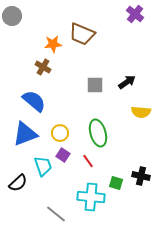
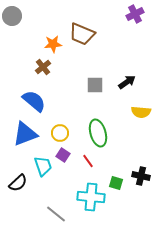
purple cross: rotated 24 degrees clockwise
brown cross: rotated 21 degrees clockwise
